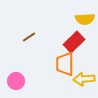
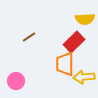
yellow arrow: moved 2 px up
